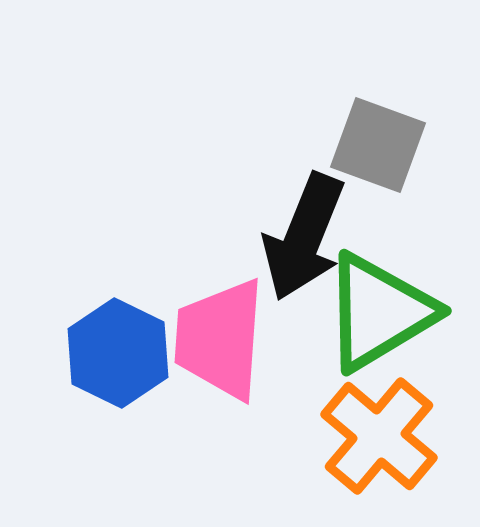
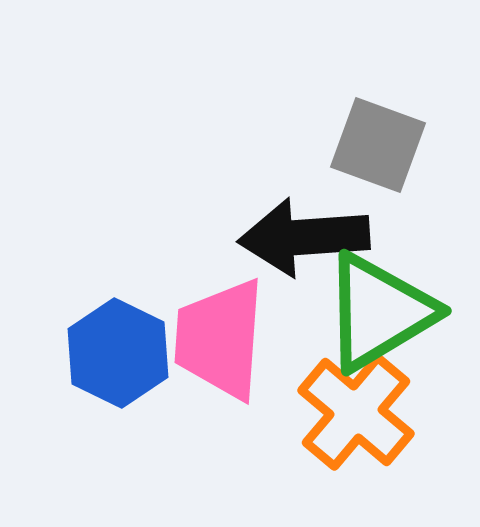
black arrow: rotated 64 degrees clockwise
orange cross: moved 23 px left, 24 px up
